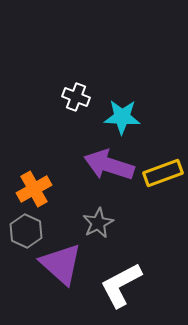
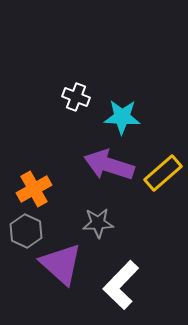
yellow rectangle: rotated 21 degrees counterclockwise
gray star: rotated 24 degrees clockwise
white L-shape: rotated 18 degrees counterclockwise
